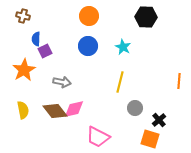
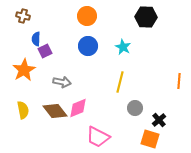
orange circle: moved 2 px left
pink diamond: moved 4 px right, 1 px up; rotated 10 degrees counterclockwise
